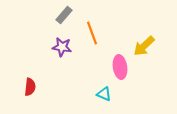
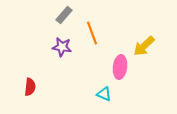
pink ellipse: rotated 15 degrees clockwise
